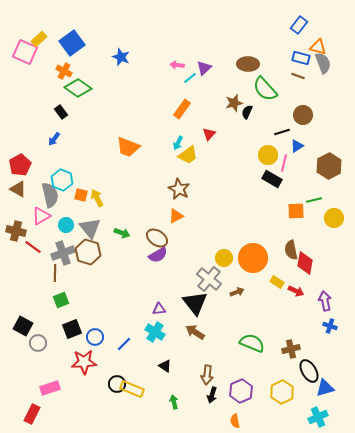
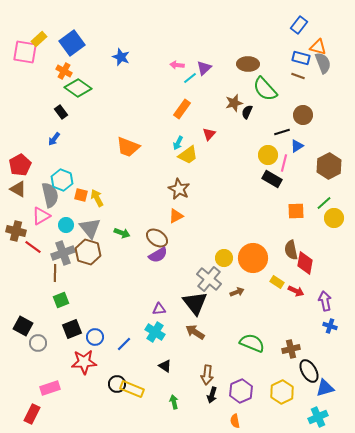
pink square at (25, 52): rotated 15 degrees counterclockwise
green line at (314, 200): moved 10 px right, 3 px down; rotated 28 degrees counterclockwise
